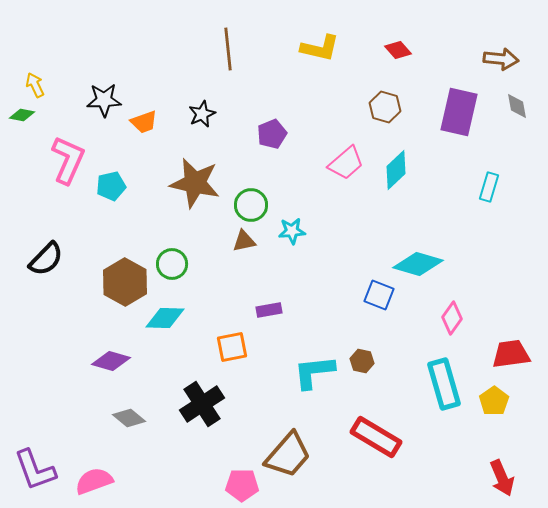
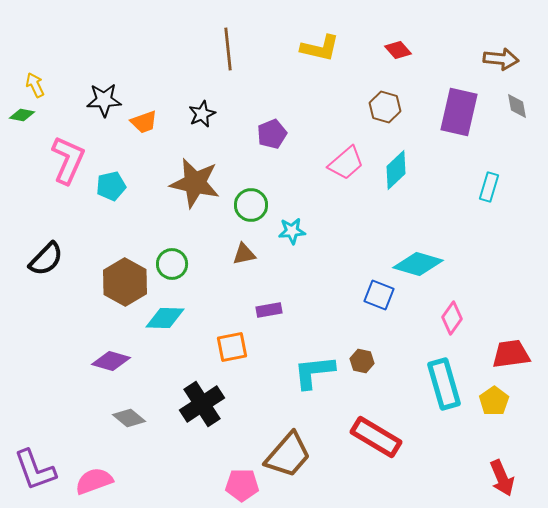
brown triangle at (244, 241): moved 13 px down
